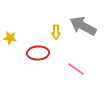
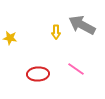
gray arrow: moved 1 px left, 1 px up
red ellipse: moved 21 px down
